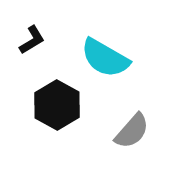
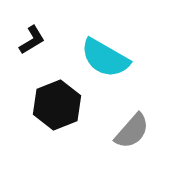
black hexagon: rotated 9 degrees clockwise
